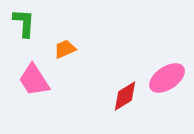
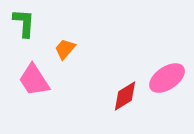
orange trapezoid: rotated 25 degrees counterclockwise
